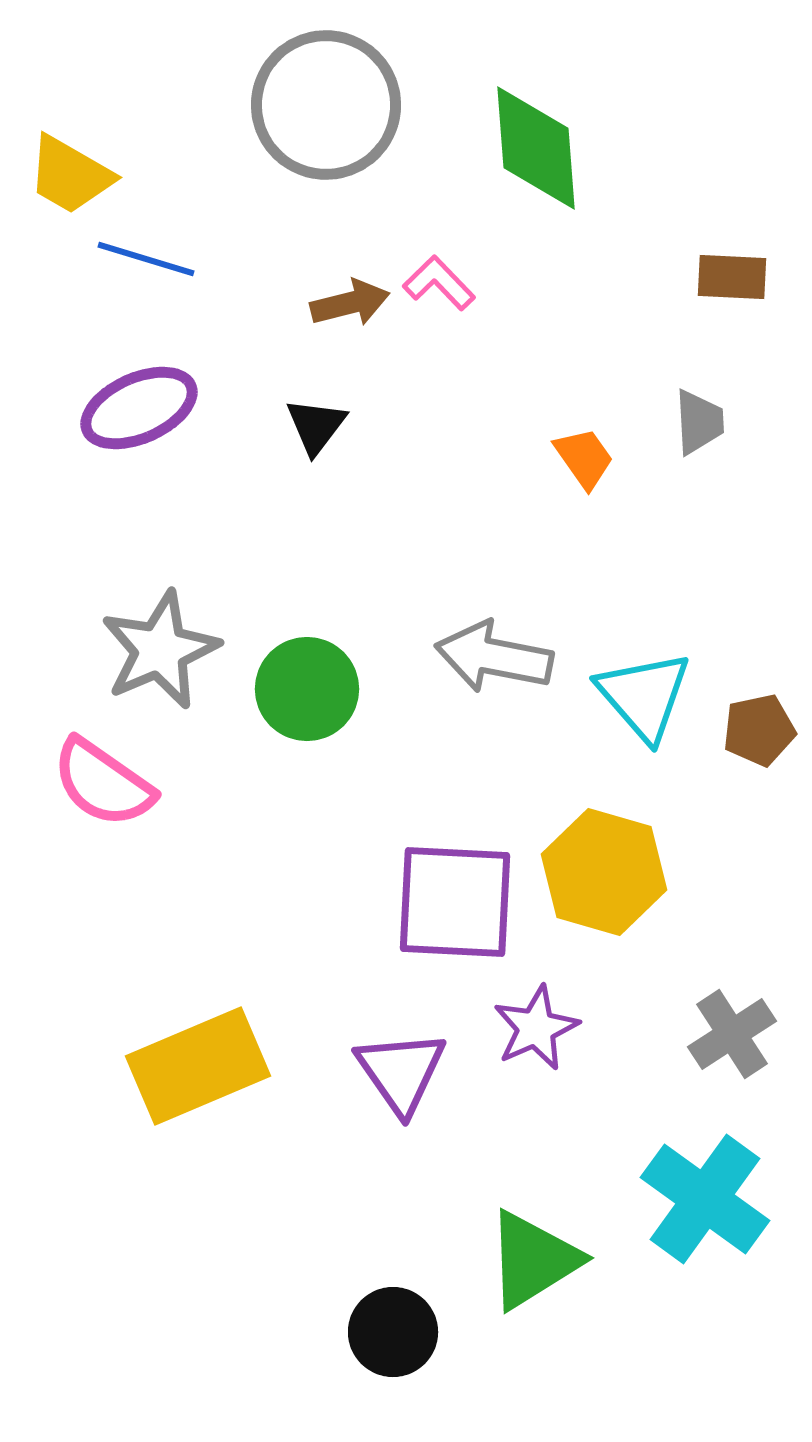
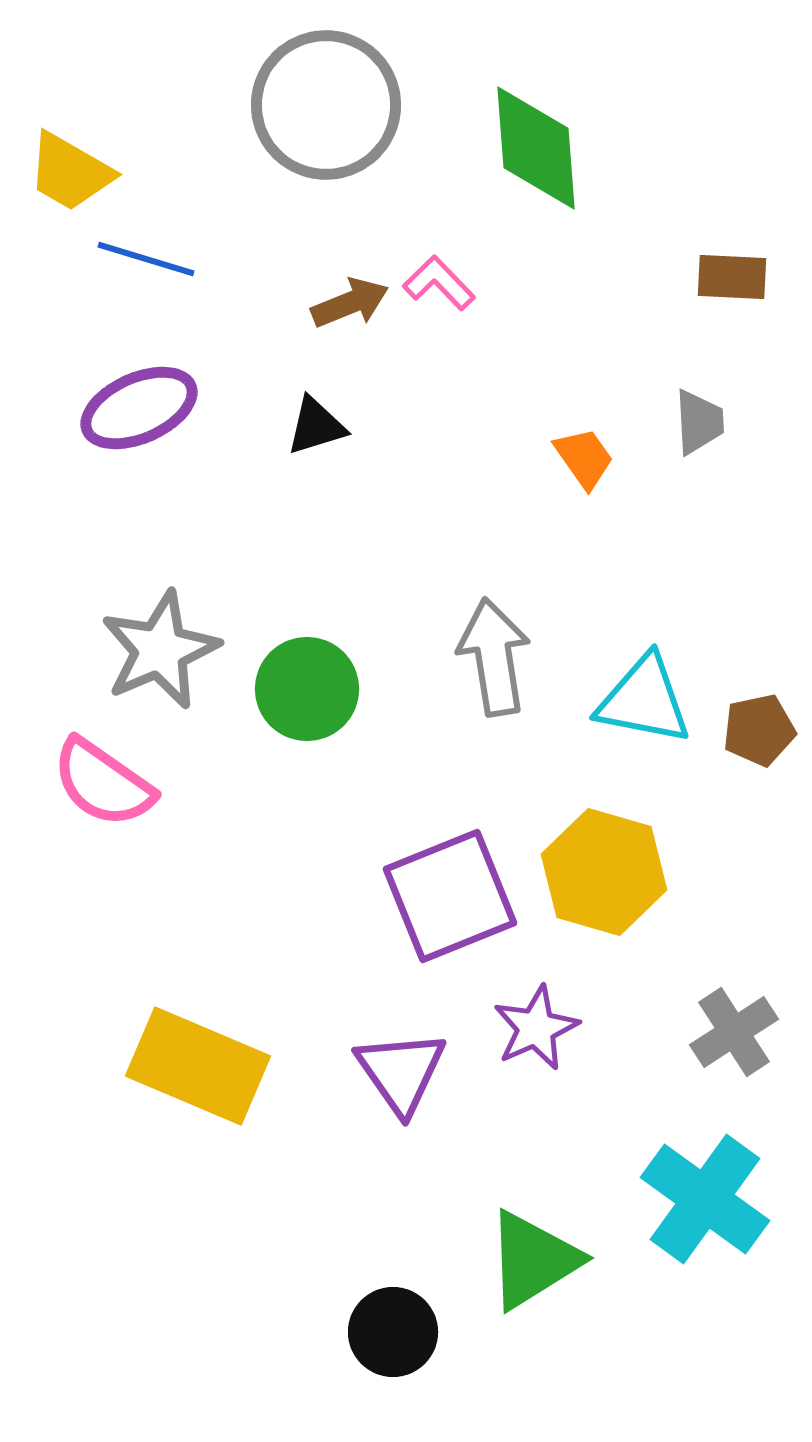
yellow trapezoid: moved 3 px up
brown arrow: rotated 8 degrees counterclockwise
black triangle: rotated 36 degrees clockwise
gray arrow: rotated 70 degrees clockwise
cyan triangle: moved 4 px down; rotated 38 degrees counterclockwise
purple square: moved 5 px left, 6 px up; rotated 25 degrees counterclockwise
gray cross: moved 2 px right, 2 px up
yellow rectangle: rotated 46 degrees clockwise
